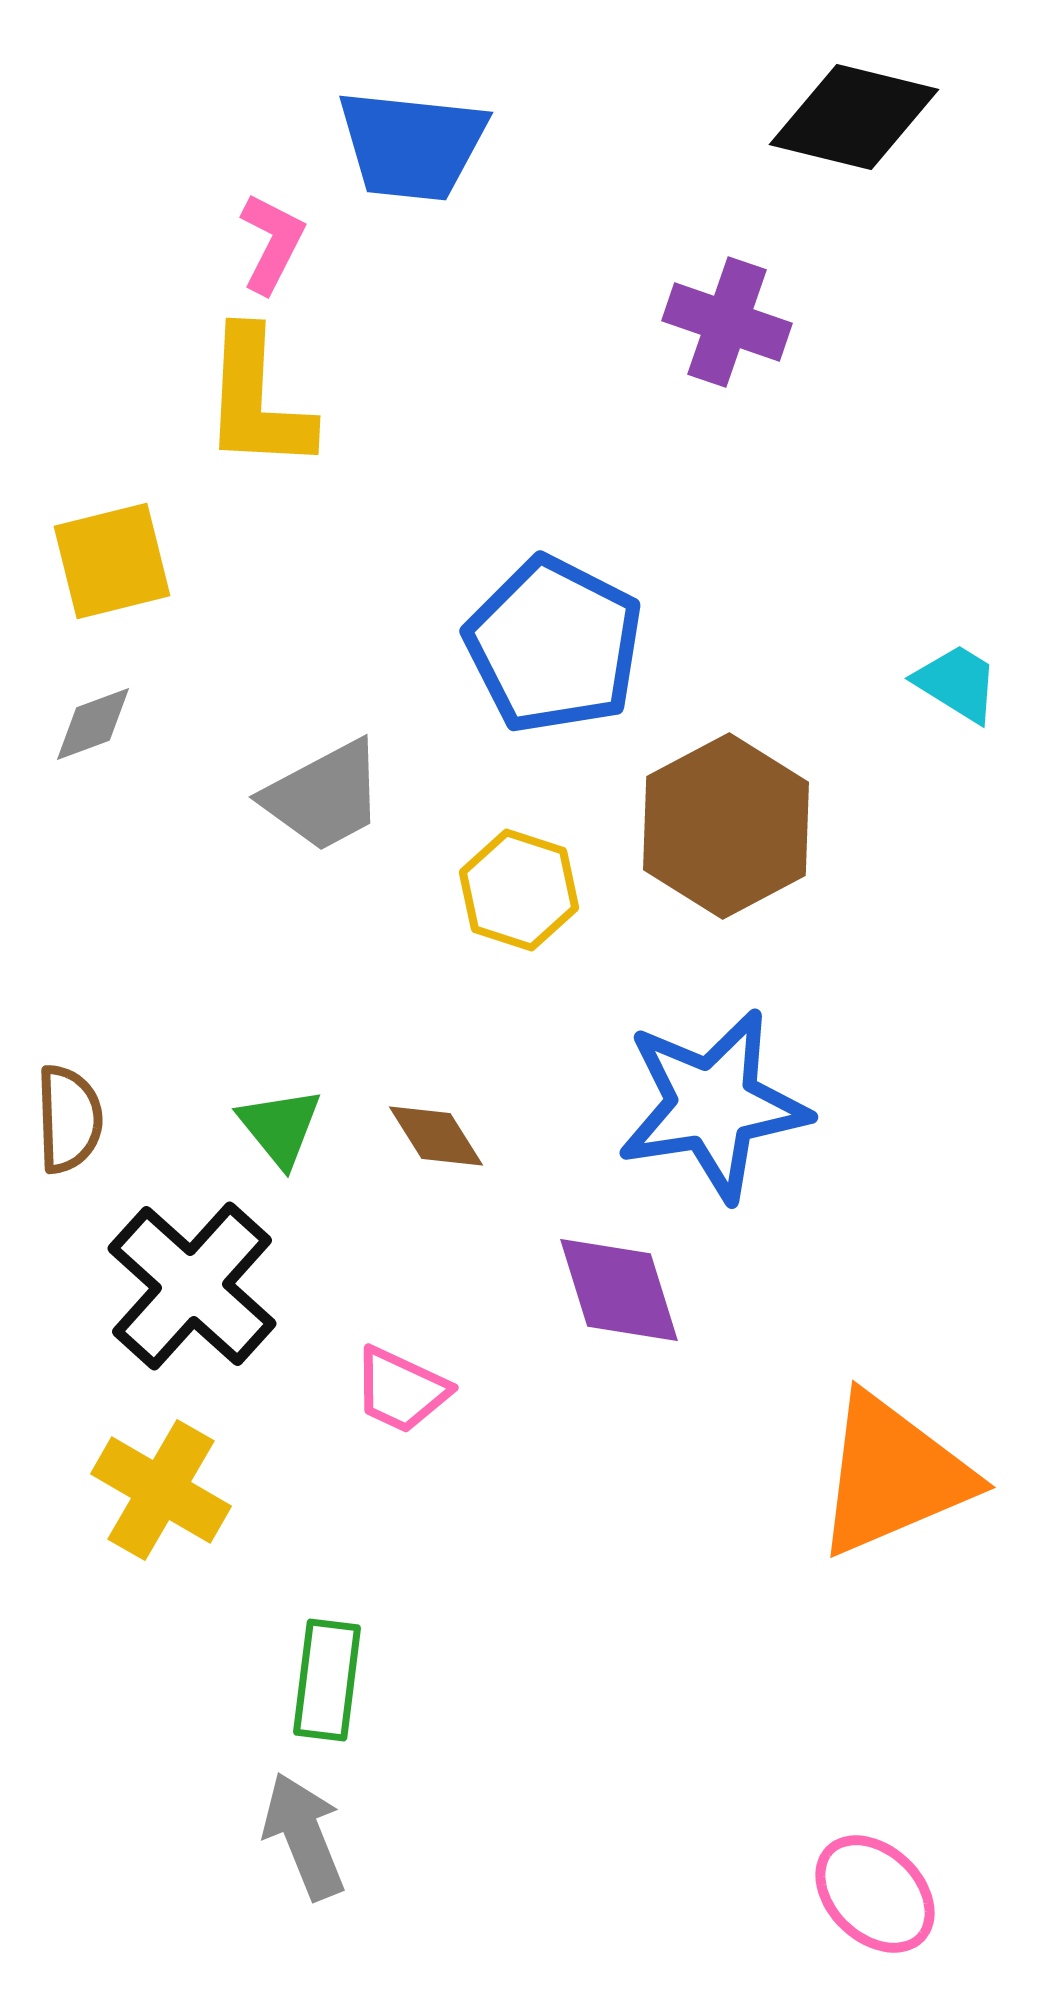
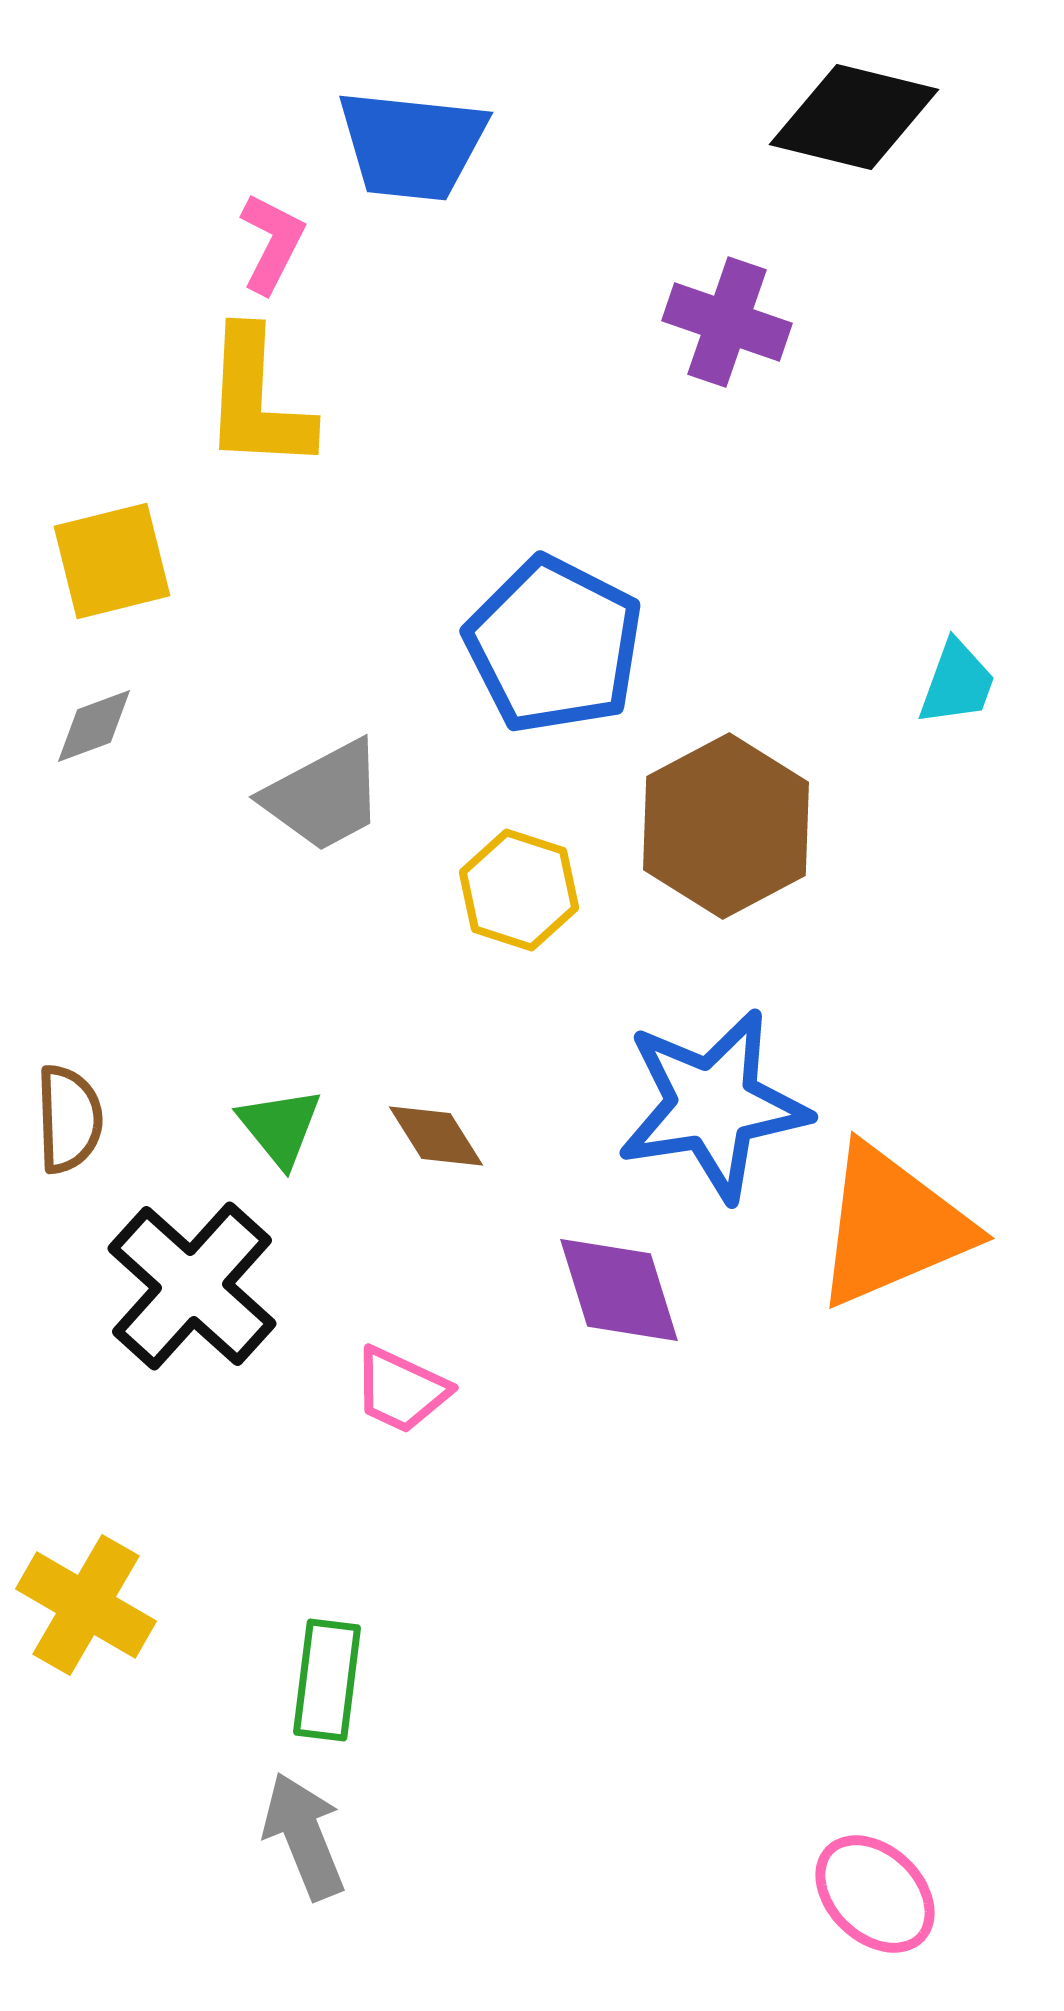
cyan trapezoid: rotated 78 degrees clockwise
gray diamond: moved 1 px right, 2 px down
orange triangle: moved 1 px left, 249 px up
yellow cross: moved 75 px left, 115 px down
